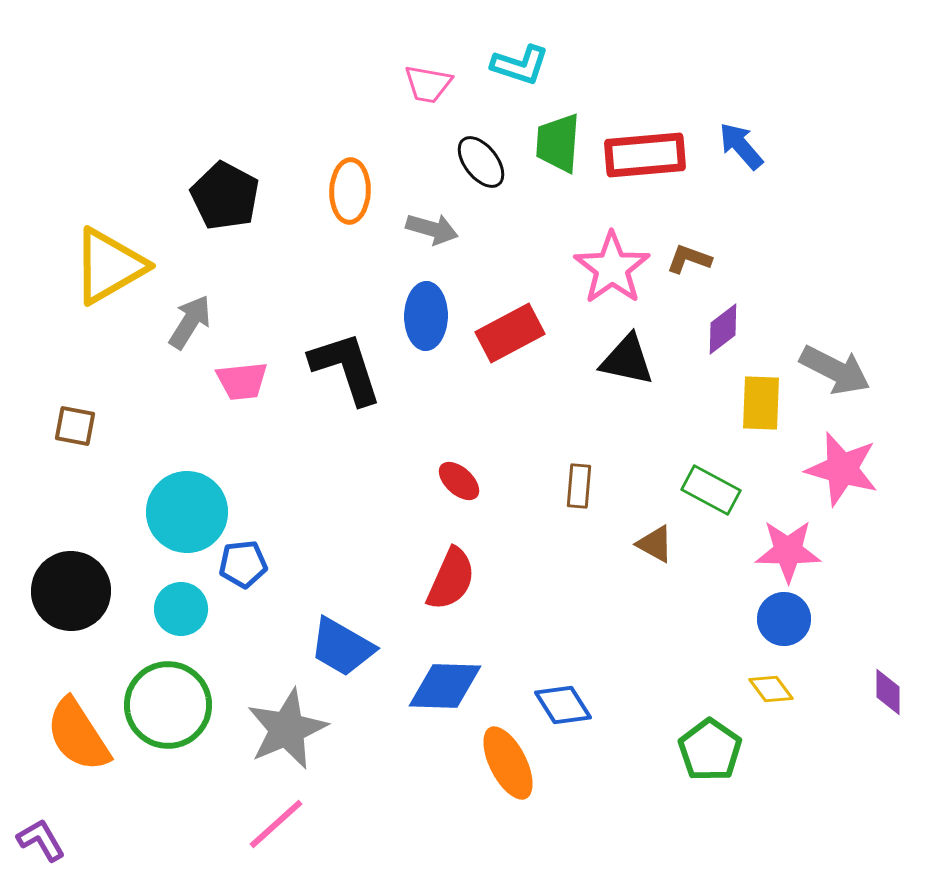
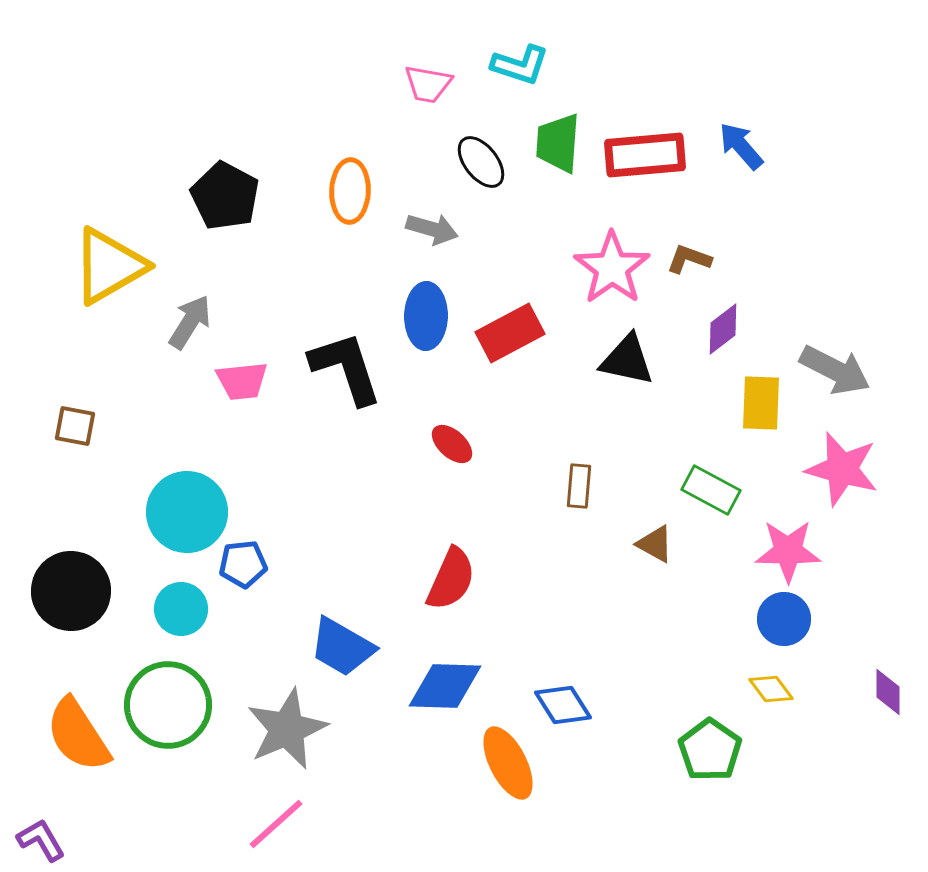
red ellipse at (459, 481): moved 7 px left, 37 px up
